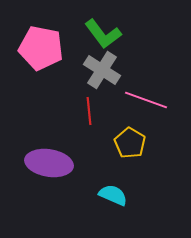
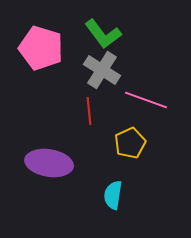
pink pentagon: rotated 6 degrees clockwise
yellow pentagon: rotated 16 degrees clockwise
cyan semicircle: rotated 104 degrees counterclockwise
